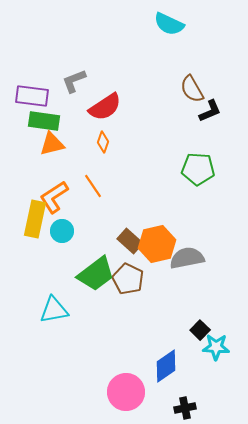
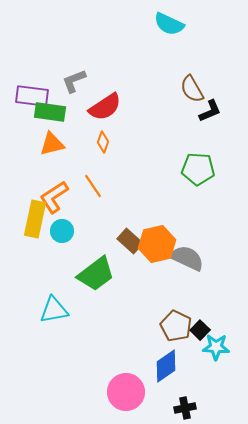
green rectangle: moved 6 px right, 9 px up
gray semicircle: rotated 36 degrees clockwise
brown pentagon: moved 48 px right, 47 px down
